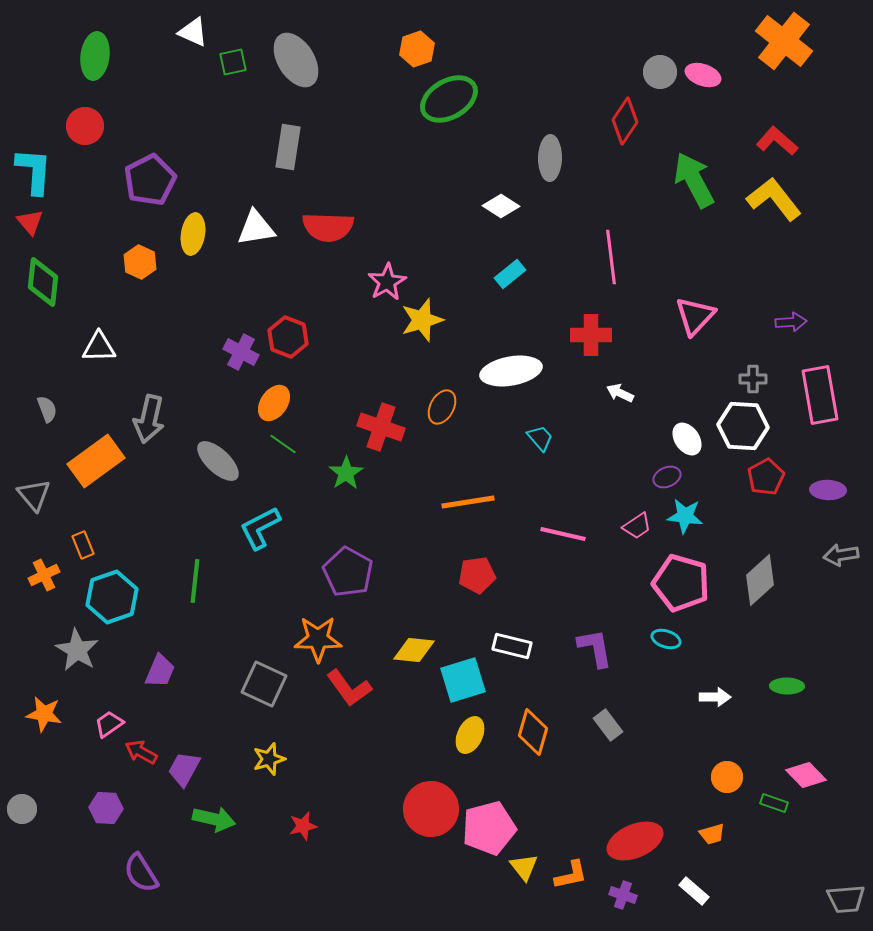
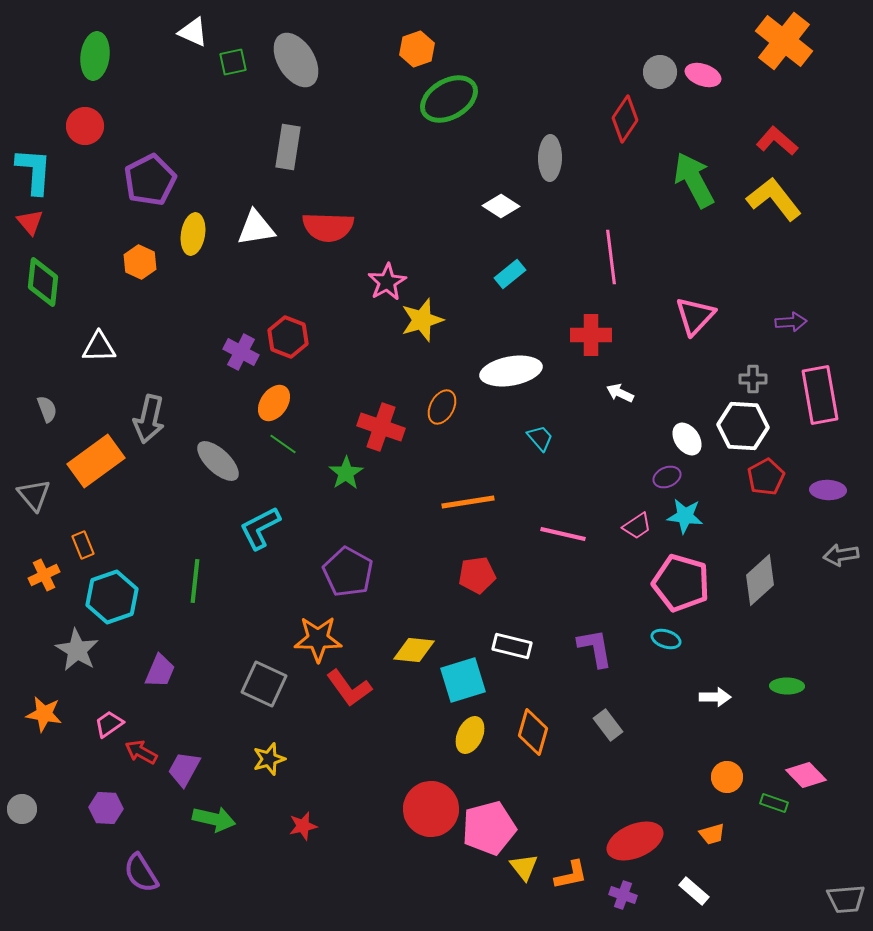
red diamond at (625, 121): moved 2 px up
